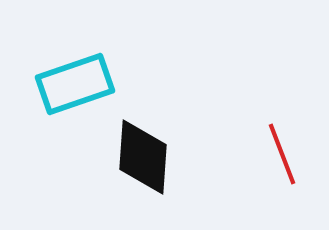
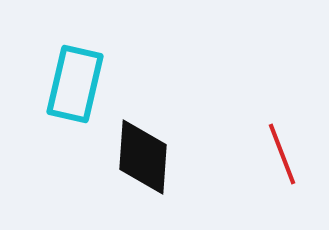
cyan rectangle: rotated 58 degrees counterclockwise
